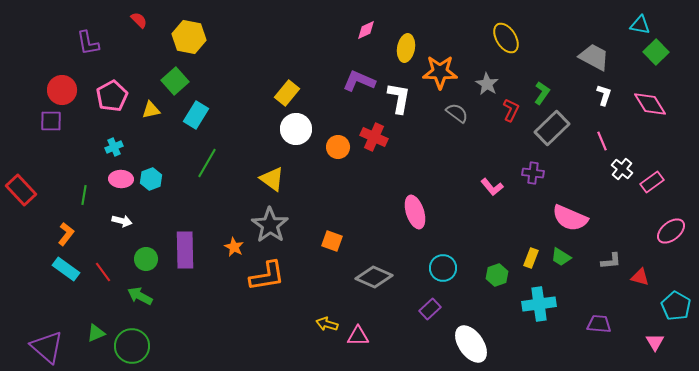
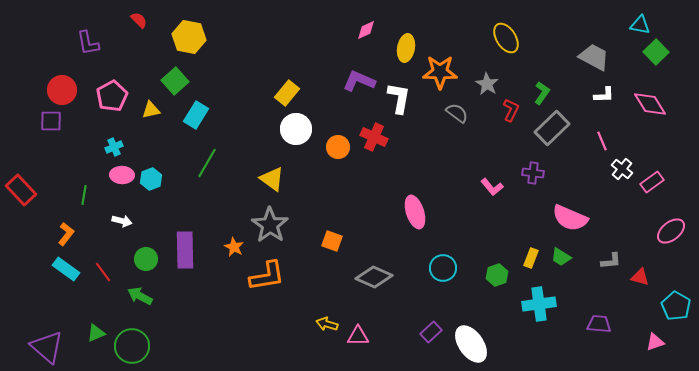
white L-shape at (604, 95): rotated 70 degrees clockwise
pink ellipse at (121, 179): moved 1 px right, 4 px up
purple rectangle at (430, 309): moved 1 px right, 23 px down
pink triangle at (655, 342): rotated 42 degrees clockwise
